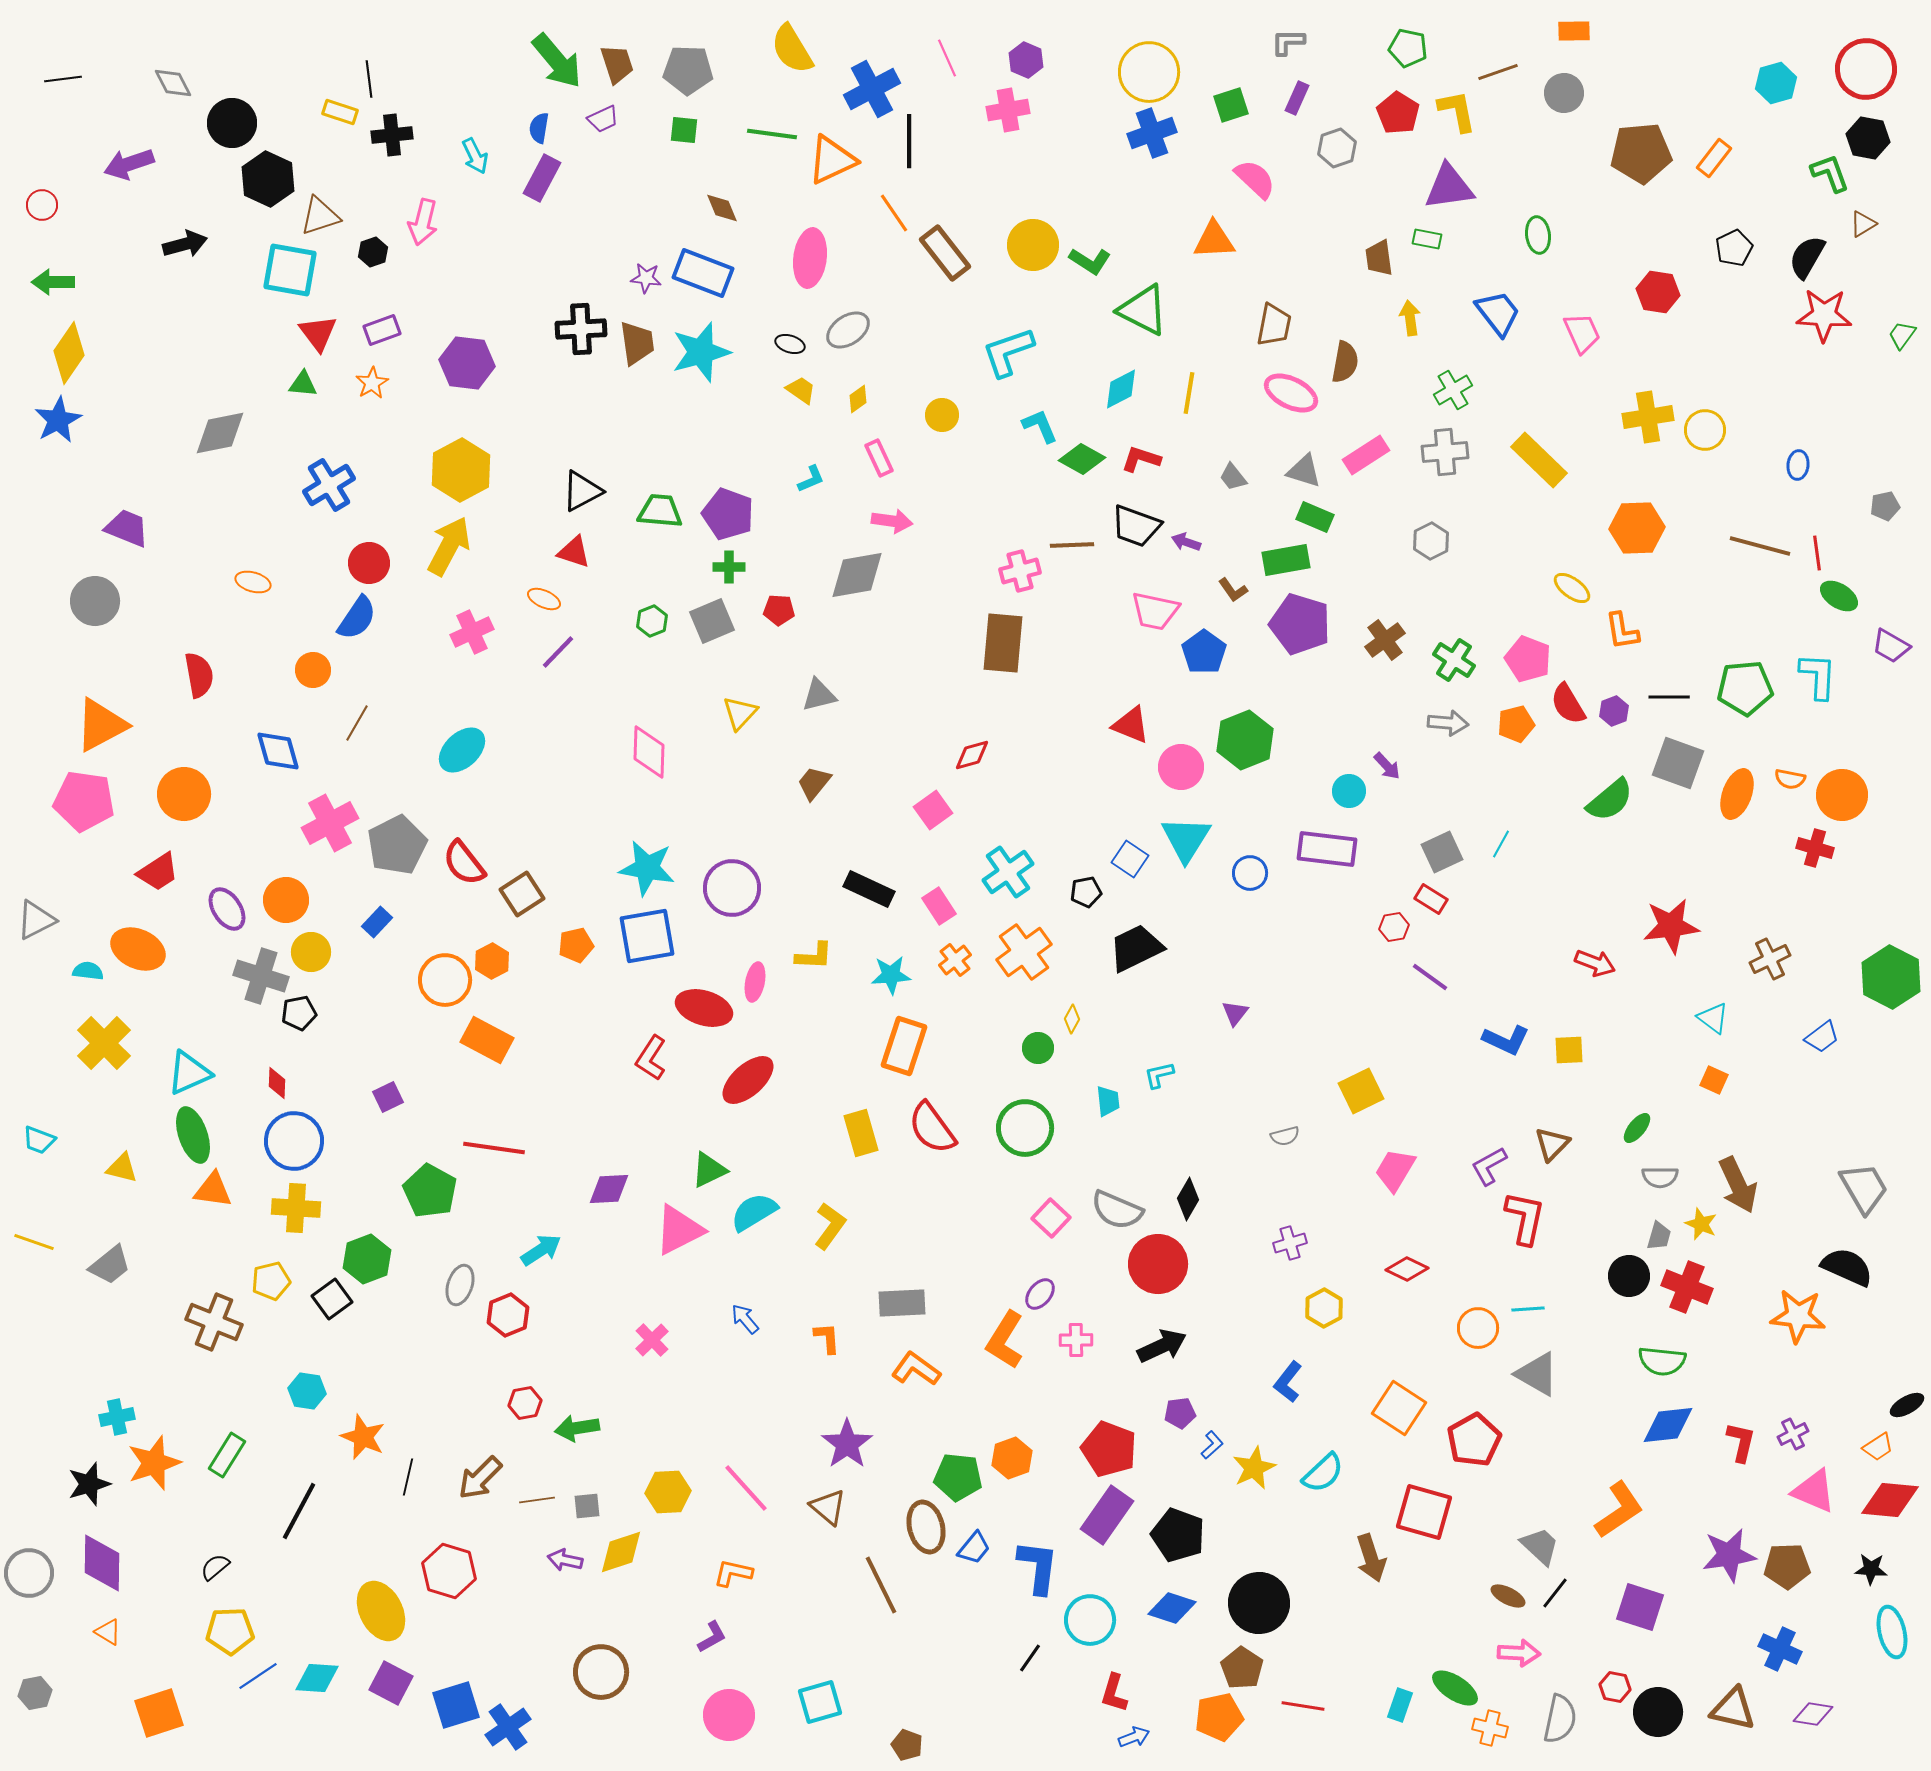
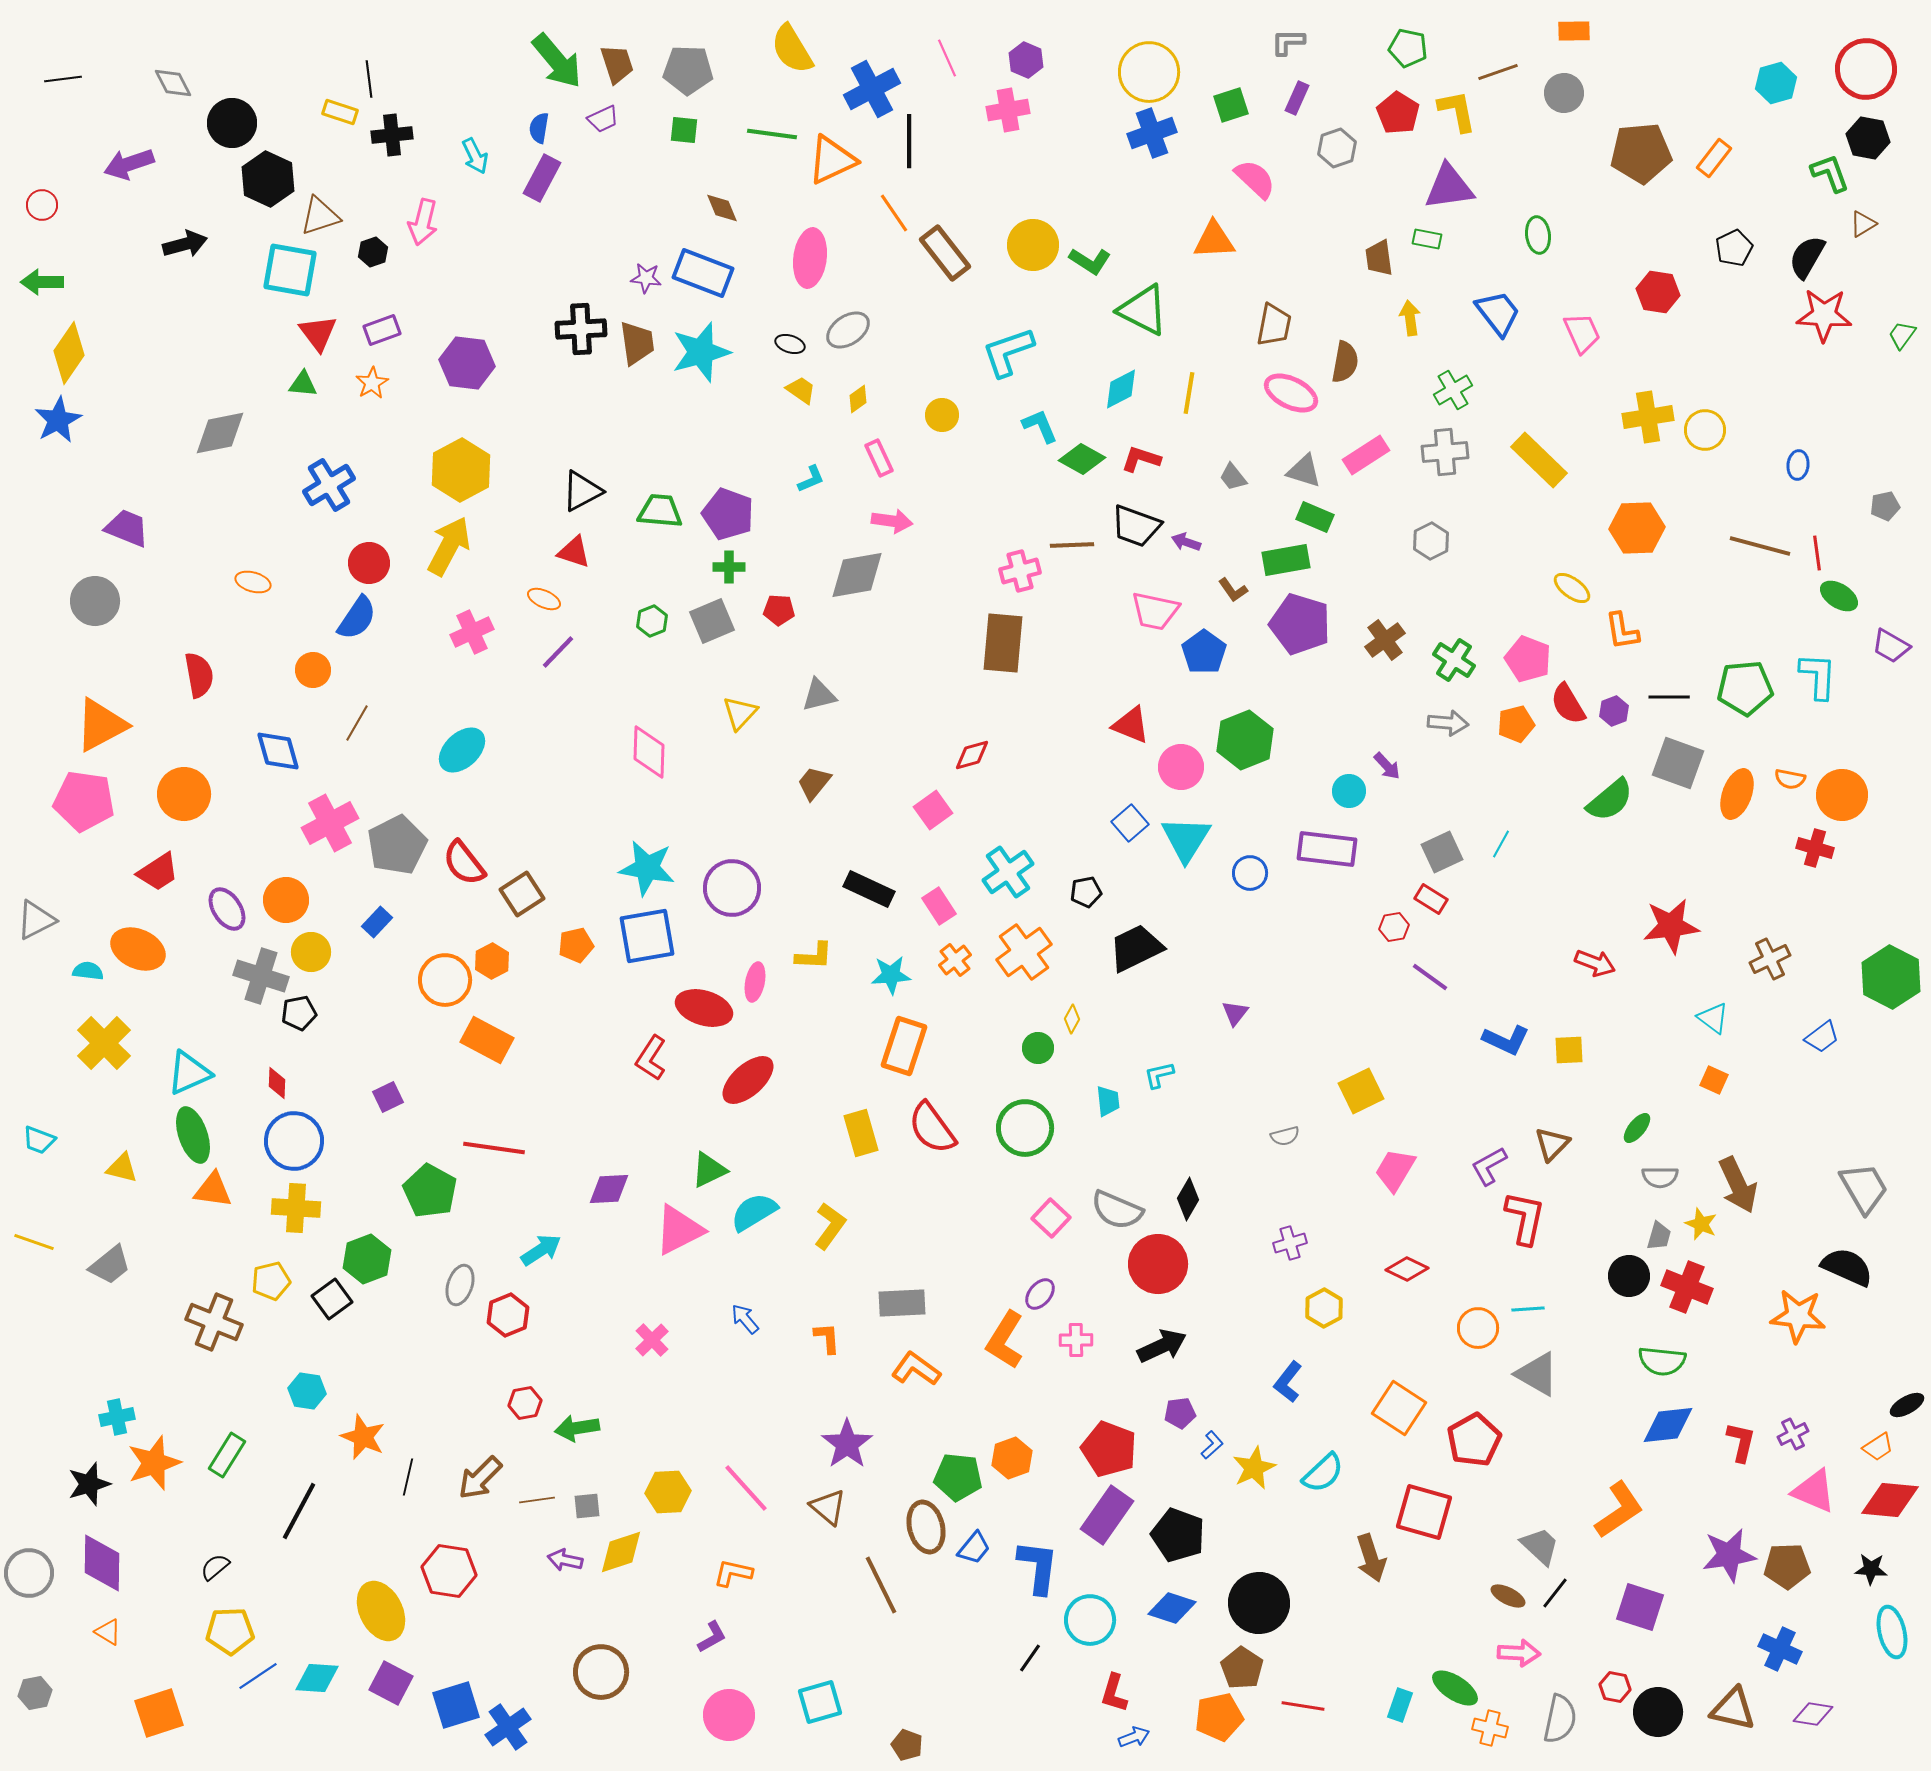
green arrow at (53, 282): moved 11 px left
blue square at (1130, 859): moved 36 px up; rotated 15 degrees clockwise
red hexagon at (449, 1571): rotated 8 degrees counterclockwise
